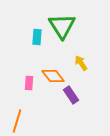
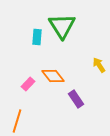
yellow arrow: moved 18 px right, 2 px down
pink rectangle: moved 1 px left, 1 px down; rotated 40 degrees clockwise
purple rectangle: moved 5 px right, 4 px down
